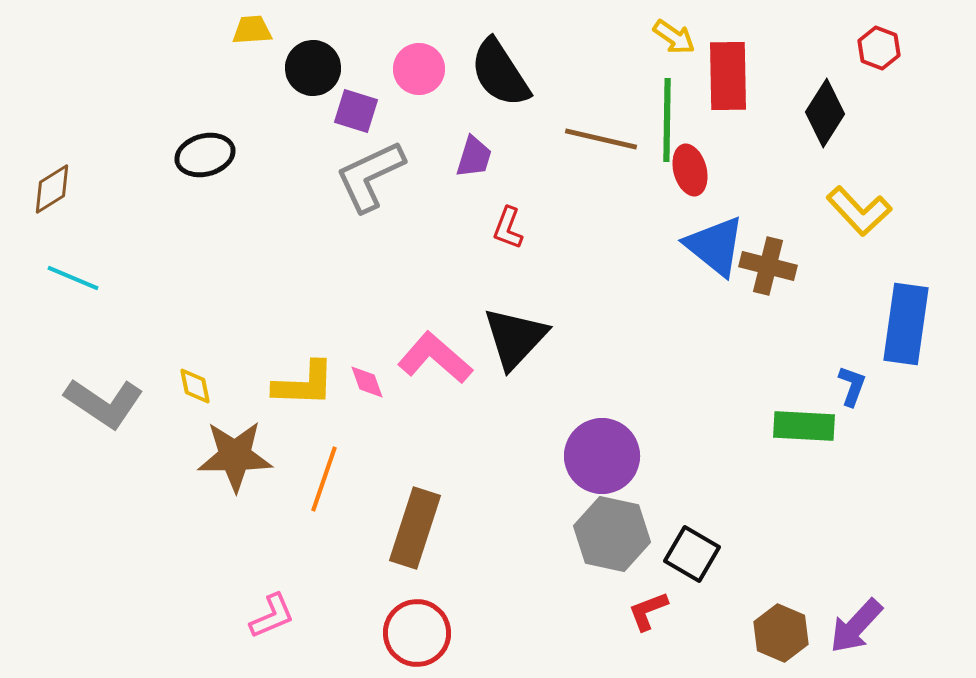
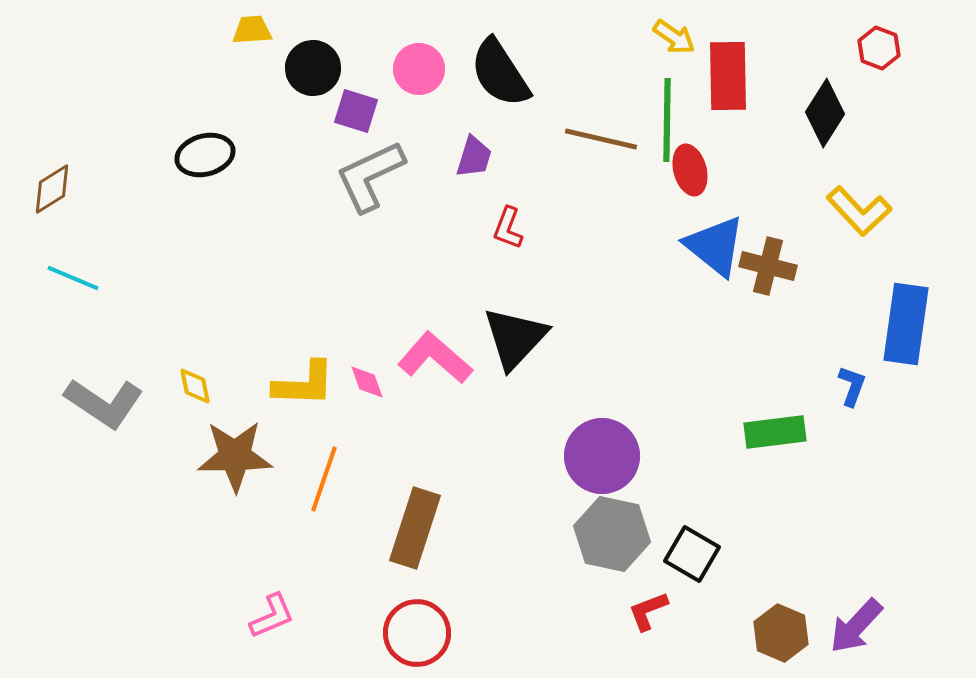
green rectangle at (804, 426): moved 29 px left, 6 px down; rotated 10 degrees counterclockwise
